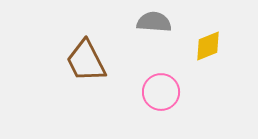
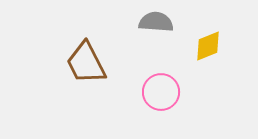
gray semicircle: moved 2 px right
brown trapezoid: moved 2 px down
